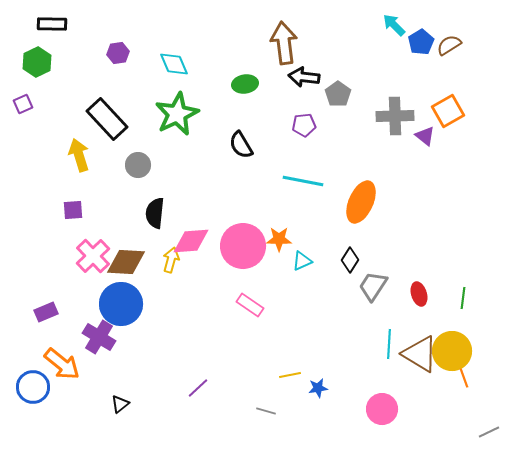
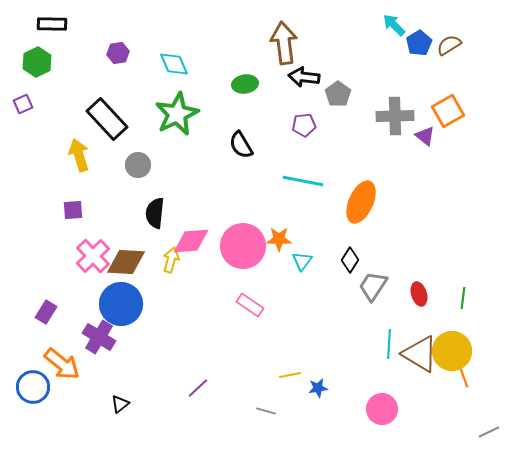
blue pentagon at (421, 42): moved 2 px left, 1 px down
cyan triangle at (302, 261): rotated 30 degrees counterclockwise
purple rectangle at (46, 312): rotated 35 degrees counterclockwise
